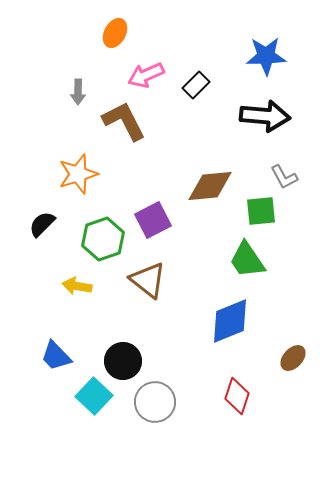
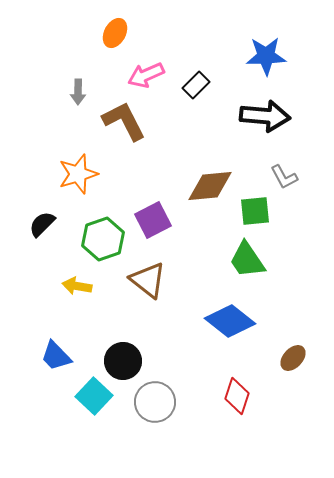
green square: moved 6 px left
blue diamond: rotated 60 degrees clockwise
